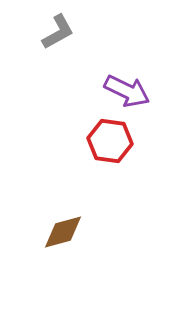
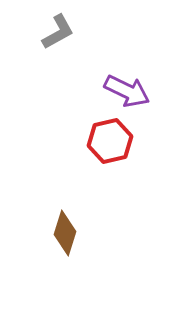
red hexagon: rotated 21 degrees counterclockwise
brown diamond: moved 2 px right, 1 px down; rotated 57 degrees counterclockwise
